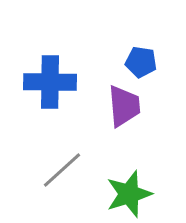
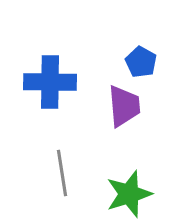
blue pentagon: rotated 20 degrees clockwise
gray line: moved 3 px down; rotated 57 degrees counterclockwise
